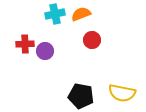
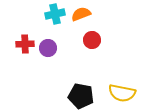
purple circle: moved 3 px right, 3 px up
